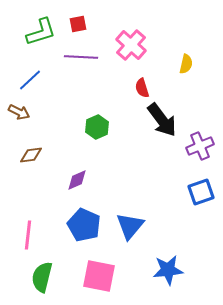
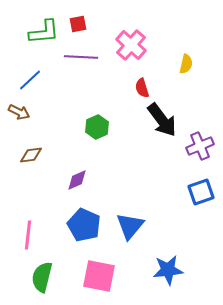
green L-shape: moved 3 px right; rotated 12 degrees clockwise
